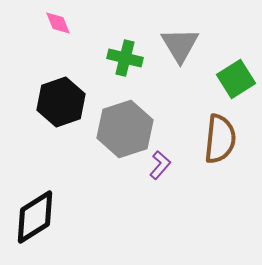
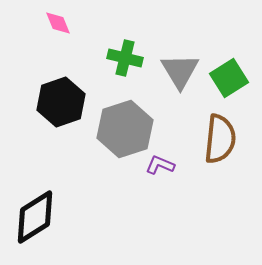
gray triangle: moved 26 px down
green square: moved 7 px left, 1 px up
purple L-shape: rotated 108 degrees counterclockwise
